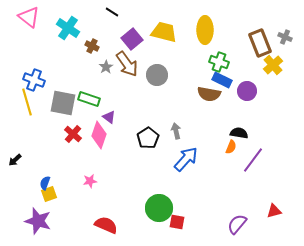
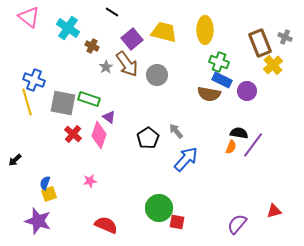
gray arrow: rotated 28 degrees counterclockwise
purple line: moved 15 px up
